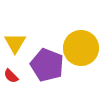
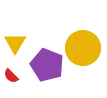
yellow circle: moved 2 px right
